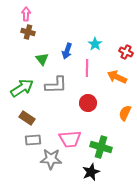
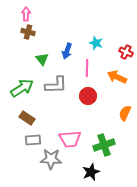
cyan star: moved 1 px right, 1 px up; rotated 16 degrees counterclockwise
red circle: moved 7 px up
green cross: moved 3 px right, 2 px up; rotated 35 degrees counterclockwise
